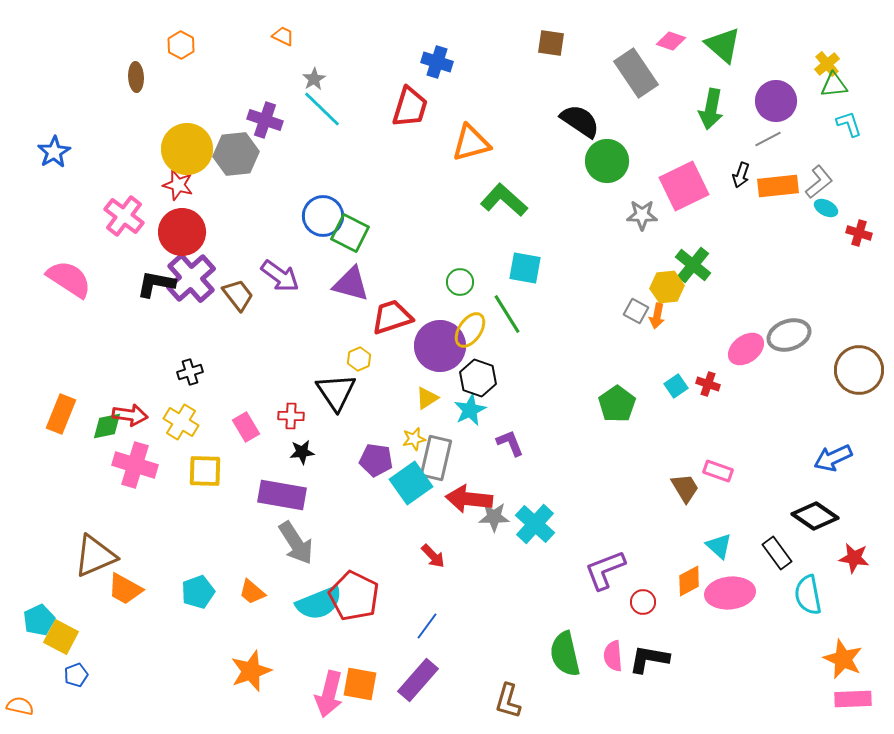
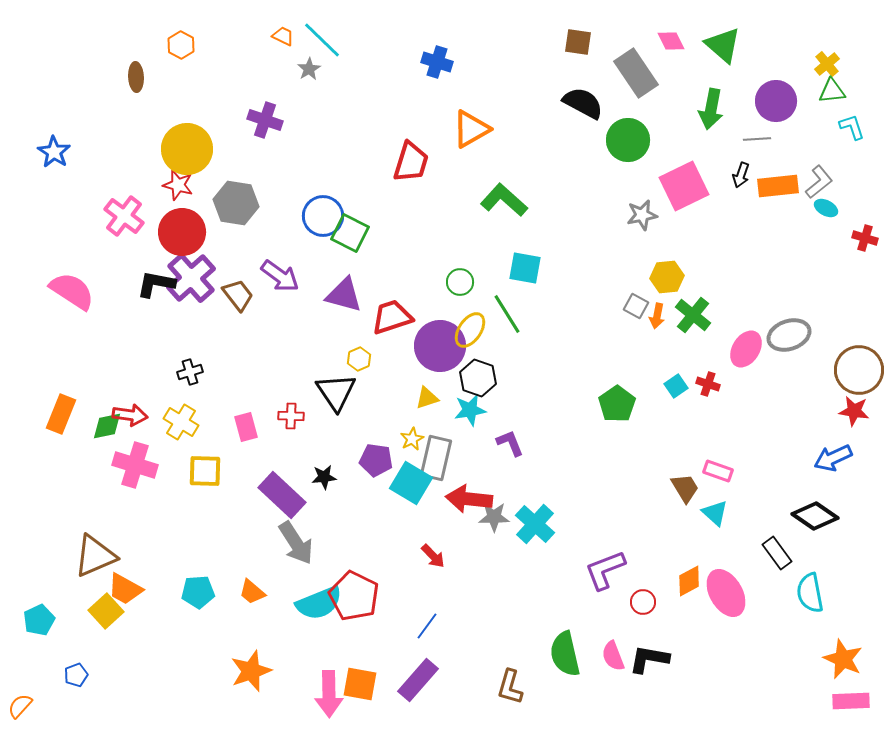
pink diamond at (671, 41): rotated 44 degrees clockwise
brown square at (551, 43): moved 27 px right, 1 px up
gray star at (314, 79): moved 5 px left, 10 px up
green triangle at (834, 85): moved 2 px left, 6 px down
red trapezoid at (410, 107): moved 1 px right, 55 px down
cyan line at (322, 109): moved 69 px up
black semicircle at (580, 121): moved 3 px right, 18 px up; rotated 6 degrees counterclockwise
cyan L-shape at (849, 124): moved 3 px right, 3 px down
gray line at (768, 139): moved 11 px left; rotated 24 degrees clockwise
orange triangle at (471, 143): moved 14 px up; rotated 15 degrees counterclockwise
blue star at (54, 152): rotated 8 degrees counterclockwise
gray hexagon at (236, 154): moved 49 px down; rotated 15 degrees clockwise
green circle at (607, 161): moved 21 px right, 21 px up
gray star at (642, 215): rotated 12 degrees counterclockwise
red cross at (859, 233): moved 6 px right, 5 px down
green cross at (693, 265): moved 50 px down
pink semicircle at (69, 279): moved 3 px right, 12 px down
purple triangle at (351, 284): moved 7 px left, 11 px down
yellow hexagon at (667, 287): moved 10 px up
gray square at (636, 311): moved 5 px up
pink ellipse at (746, 349): rotated 21 degrees counterclockwise
yellow triangle at (427, 398): rotated 15 degrees clockwise
cyan star at (470, 410): rotated 16 degrees clockwise
pink rectangle at (246, 427): rotated 16 degrees clockwise
yellow star at (414, 439): moved 2 px left; rotated 15 degrees counterclockwise
black star at (302, 452): moved 22 px right, 25 px down
cyan square at (411, 483): rotated 24 degrees counterclockwise
purple rectangle at (282, 495): rotated 33 degrees clockwise
cyan triangle at (719, 546): moved 4 px left, 33 px up
red star at (854, 558): moved 147 px up
cyan pentagon at (198, 592): rotated 16 degrees clockwise
pink ellipse at (730, 593): moved 4 px left; rotated 66 degrees clockwise
cyan semicircle at (808, 595): moved 2 px right, 2 px up
yellow square at (61, 637): moved 45 px right, 26 px up; rotated 20 degrees clockwise
pink semicircle at (613, 656): rotated 16 degrees counterclockwise
pink arrow at (329, 694): rotated 15 degrees counterclockwise
pink rectangle at (853, 699): moved 2 px left, 2 px down
brown L-shape at (508, 701): moved 2 px right, 14 px up
orange semicircle at (20, 706): rotated 60 degrees counterclockwise
